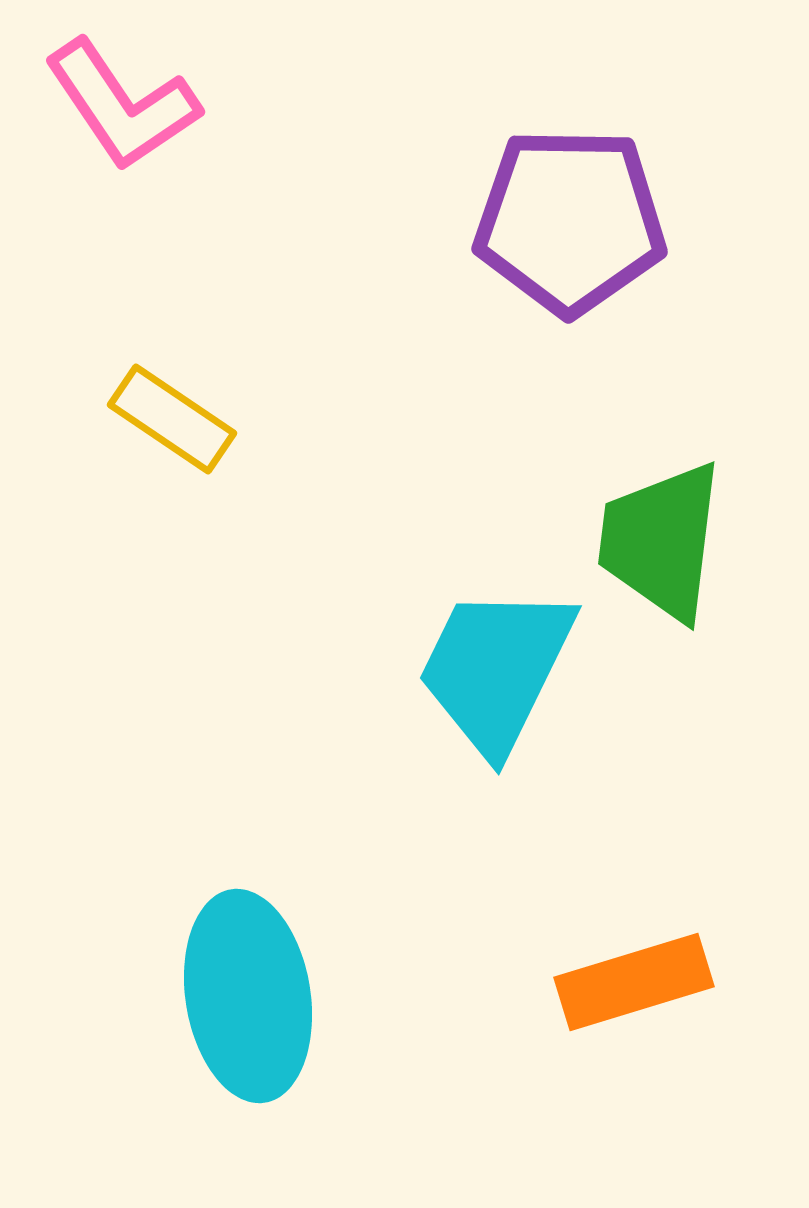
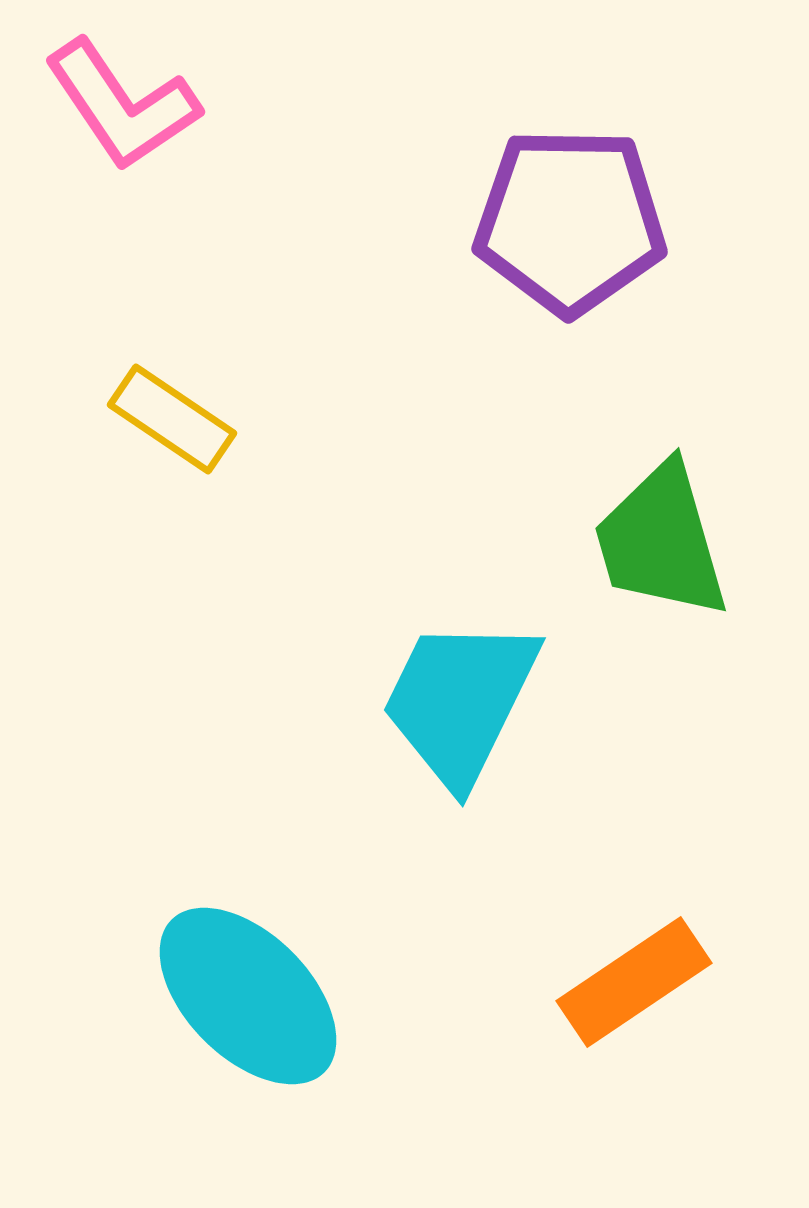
green trapezoid: rotated 23 degrees counterclockwise
cyan trapezoid: moved 36 px left, 32 px down
orange rectangle: rotated 17 degrees counterclockwise
cyan ellipse: rotated 36 degrees counterclockwise
